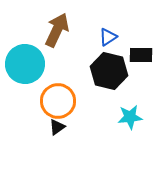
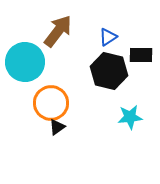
brown arrow: moved 1 px right, 1 px down; rotated 12 degrees clockwise
cyan circle: moved 2 px up
orange circle: moved 7 px left, 2 px down
